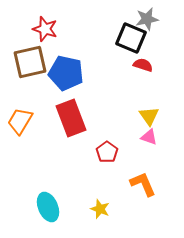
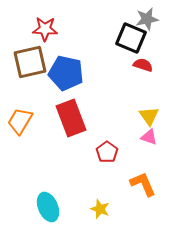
red star: rotated 15 degrees counterclockwise
